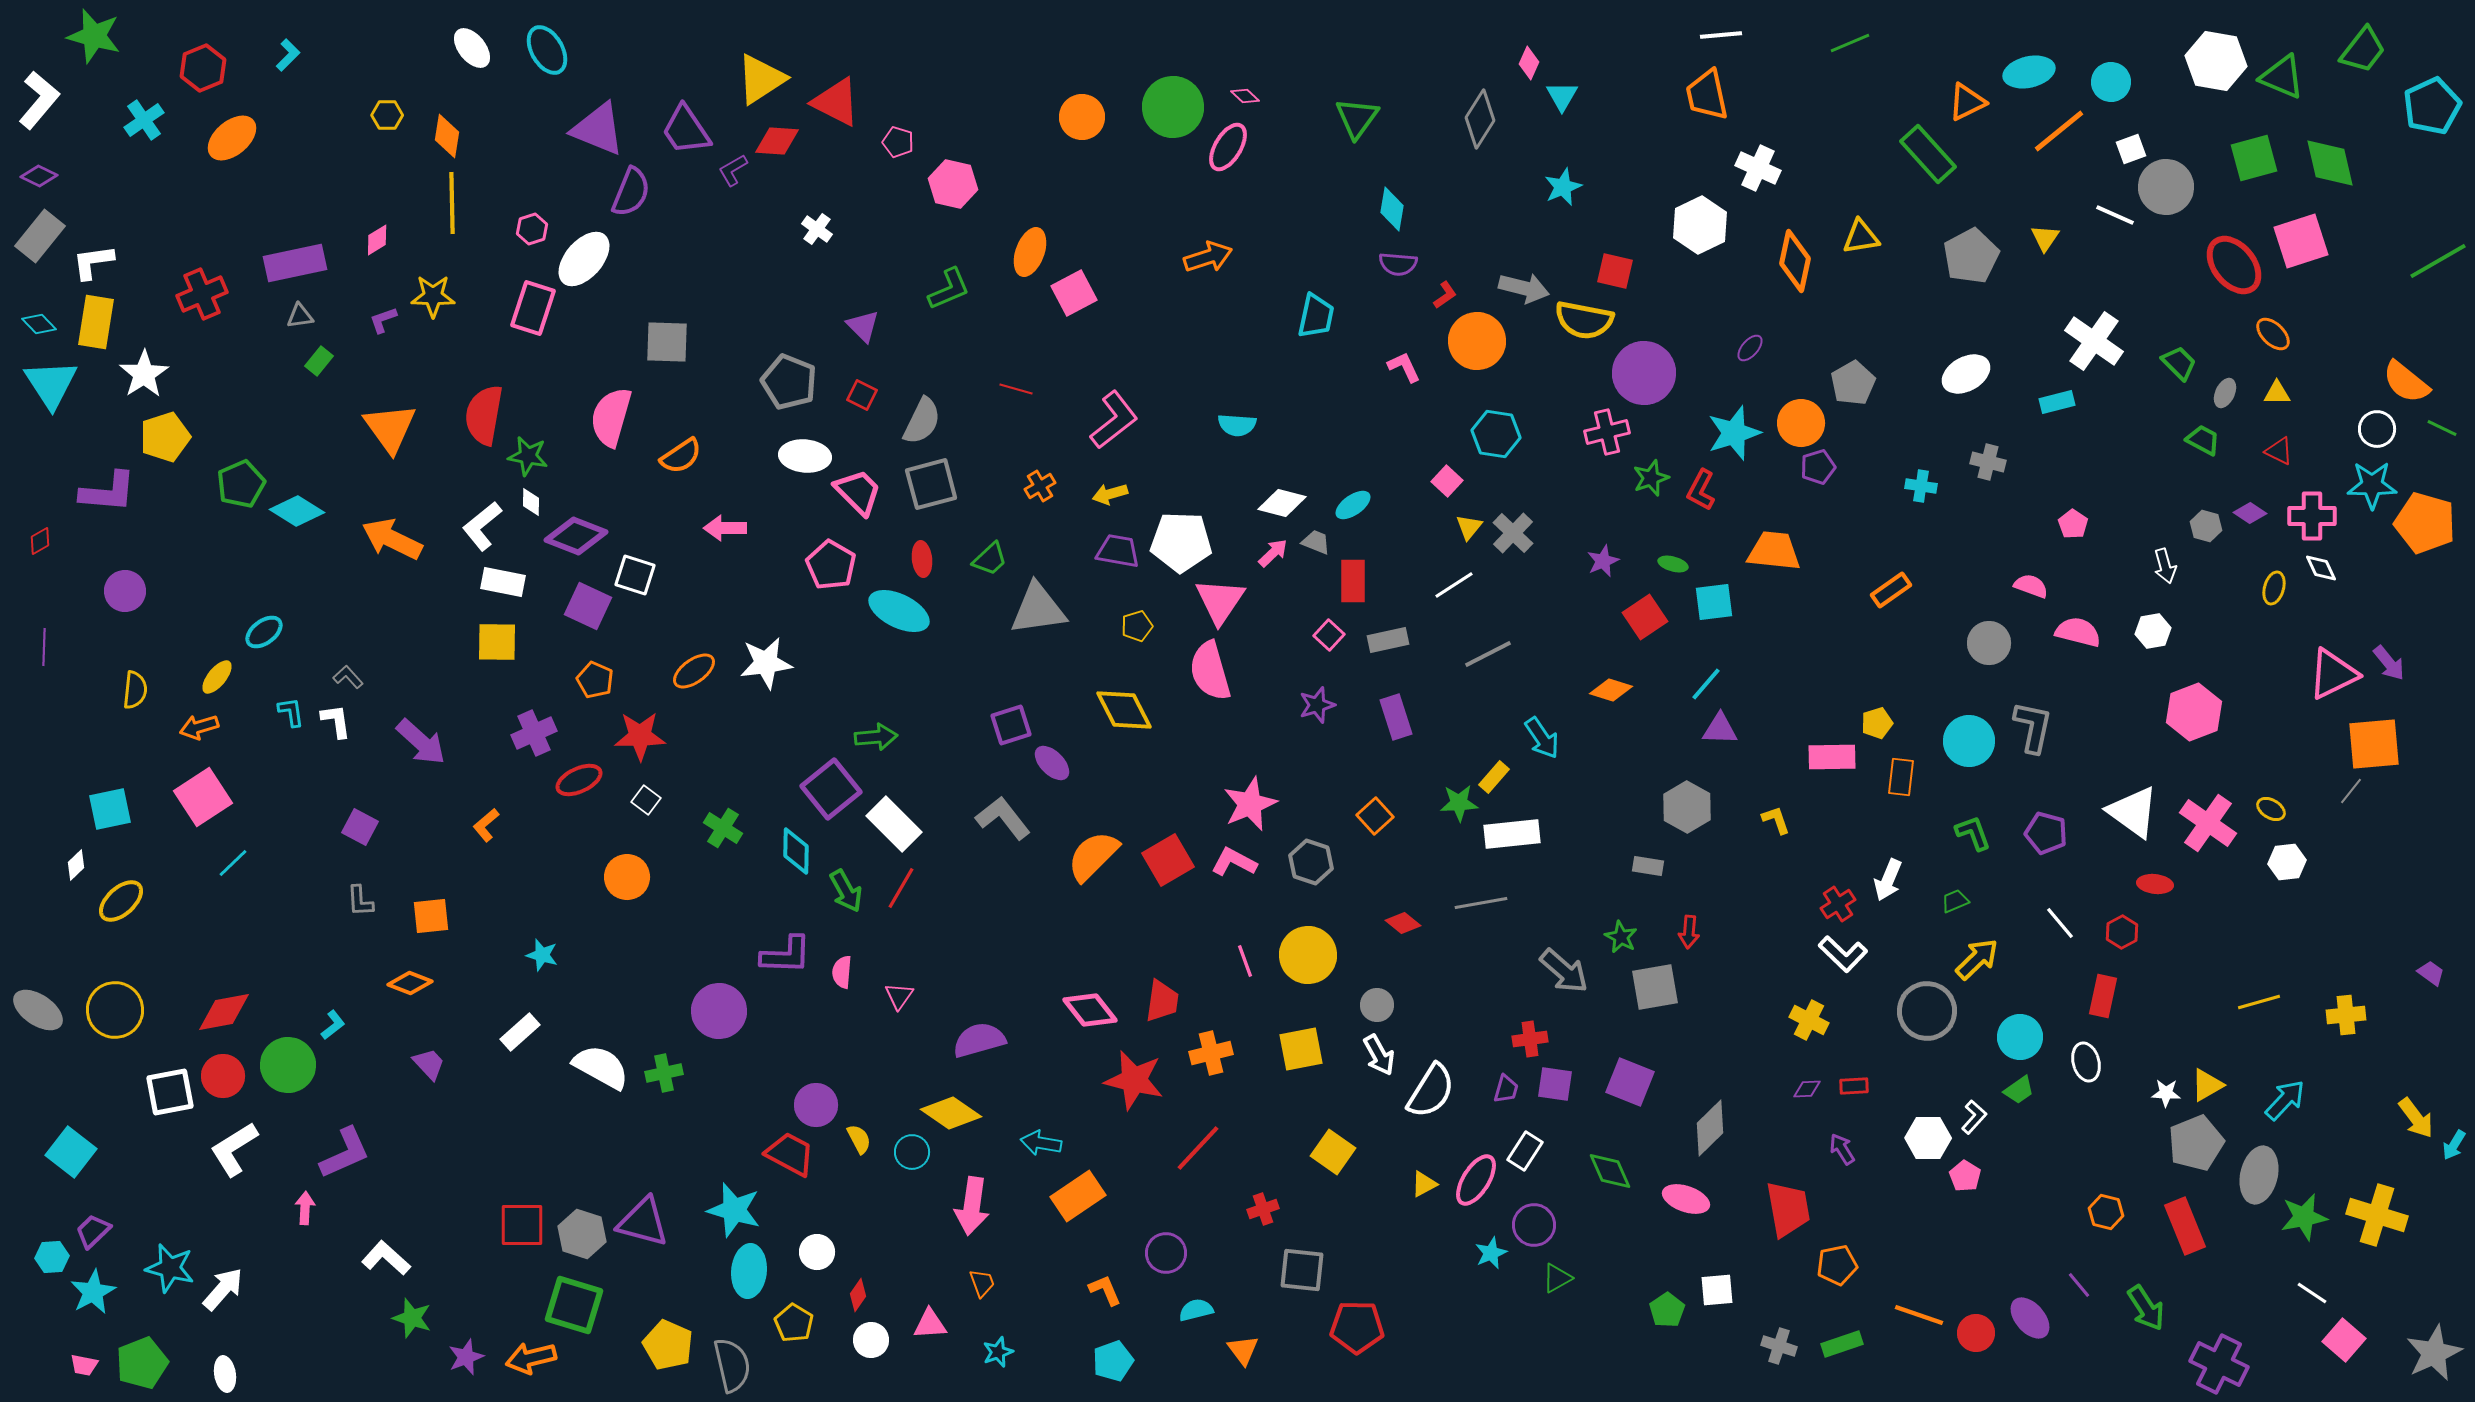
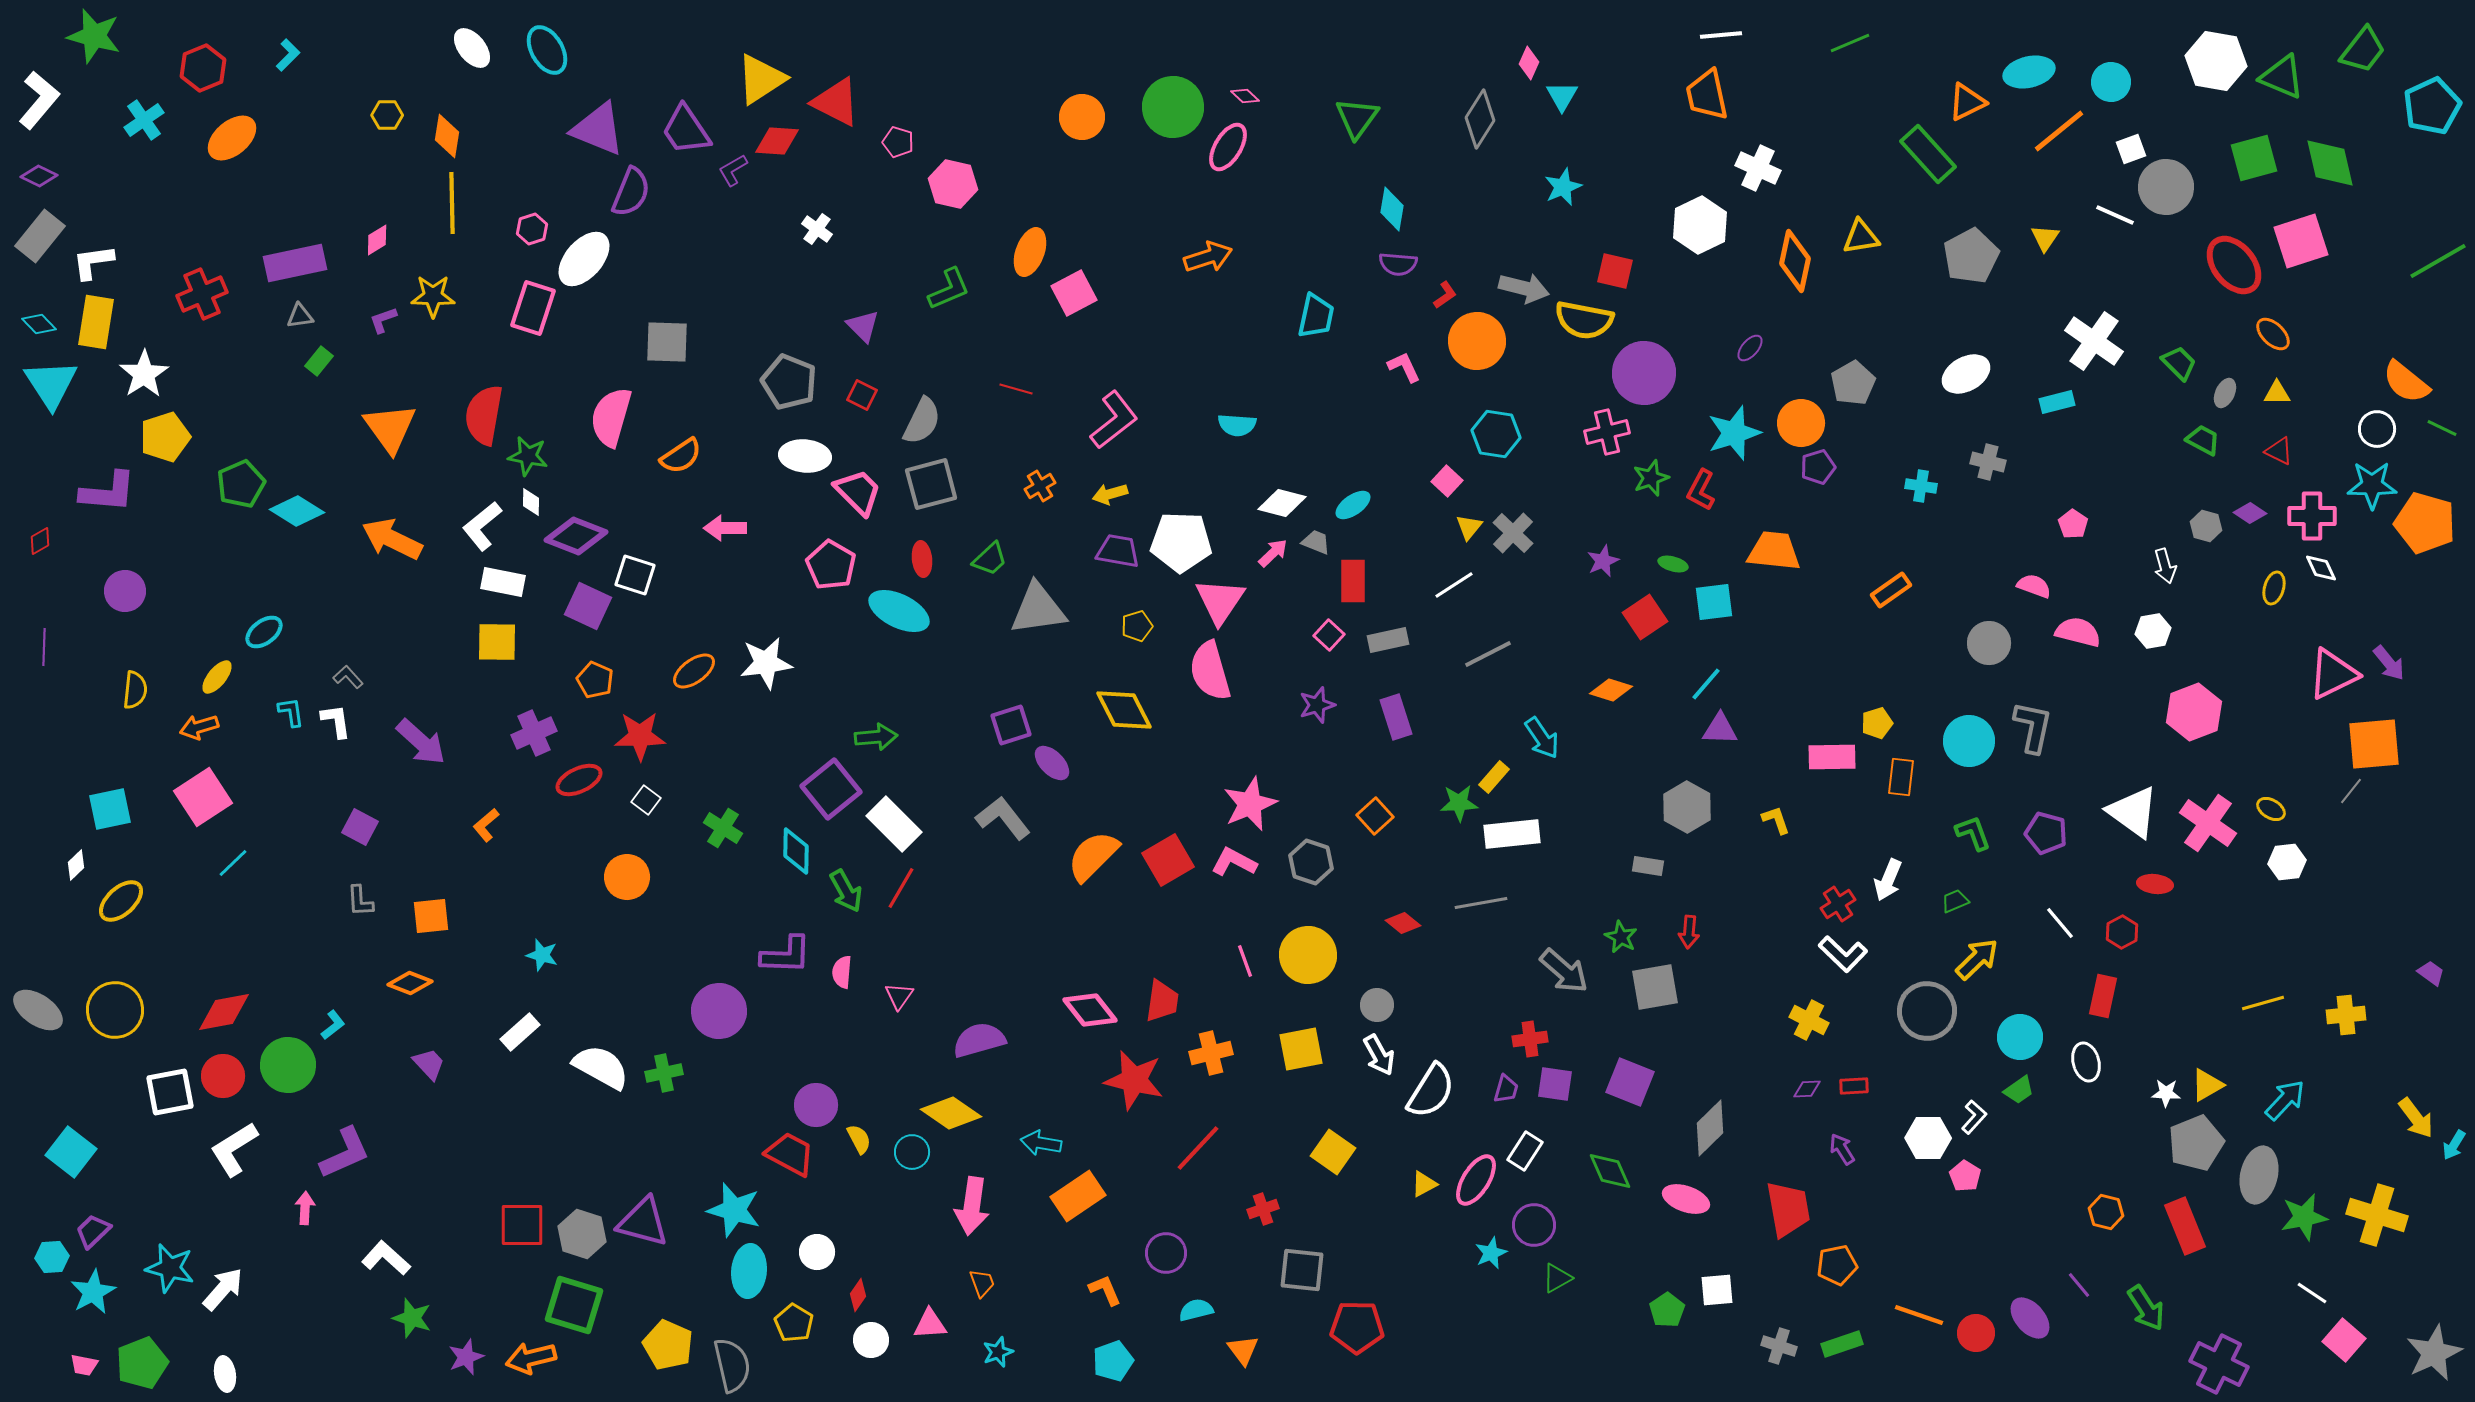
pink semicircle at (2031, 586): moved 3 px right
yellow line at (2259, 1002): moved 4 px right, 1 px down
